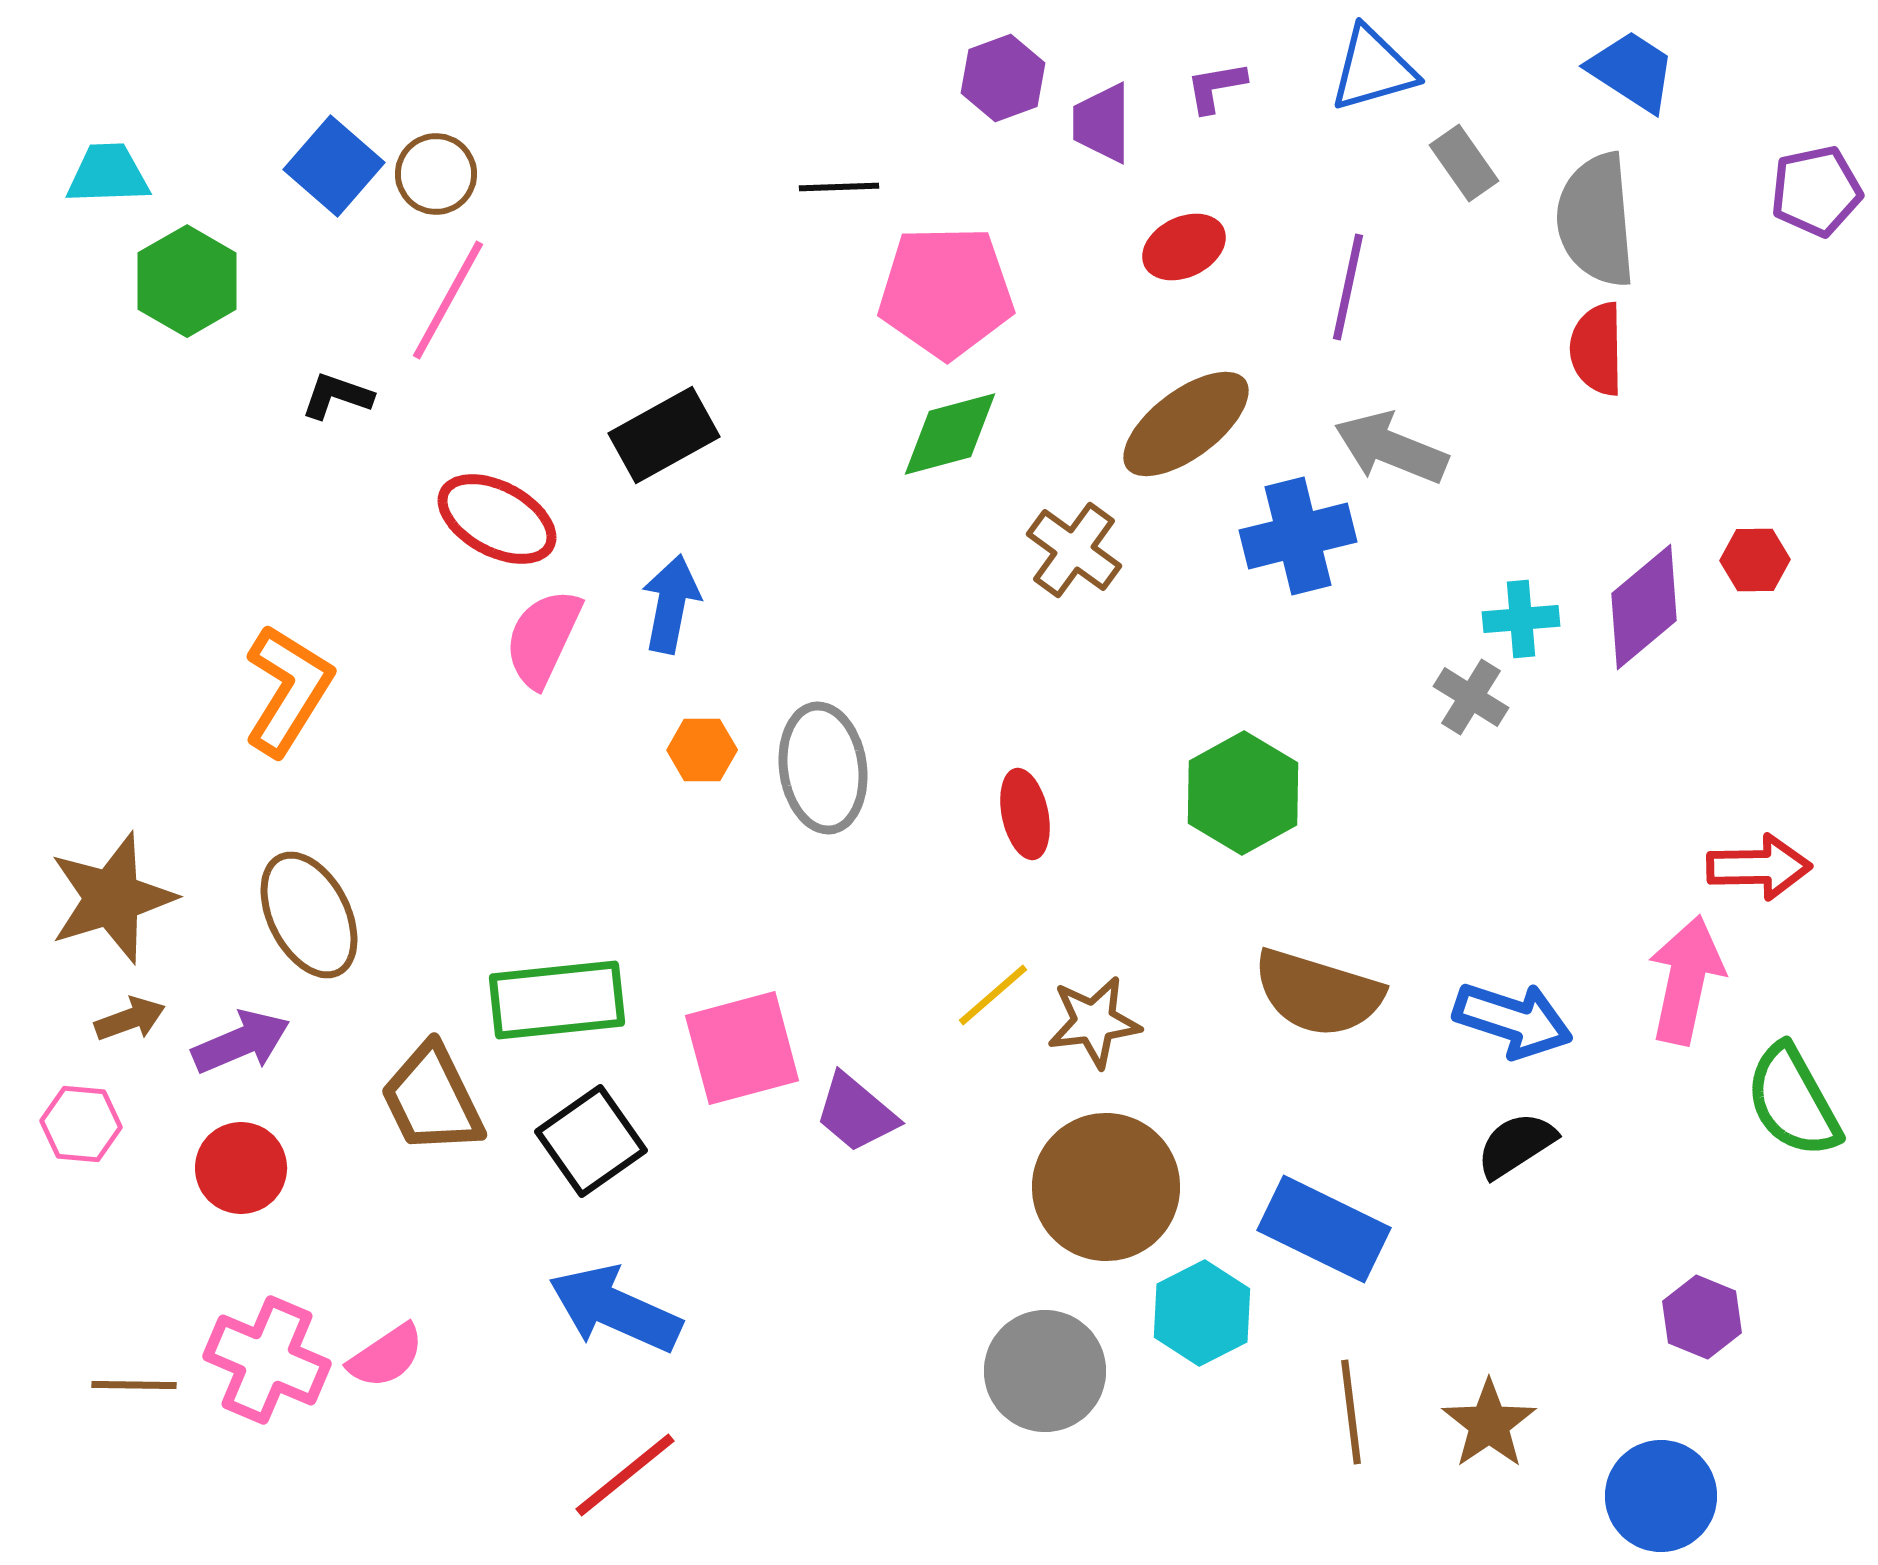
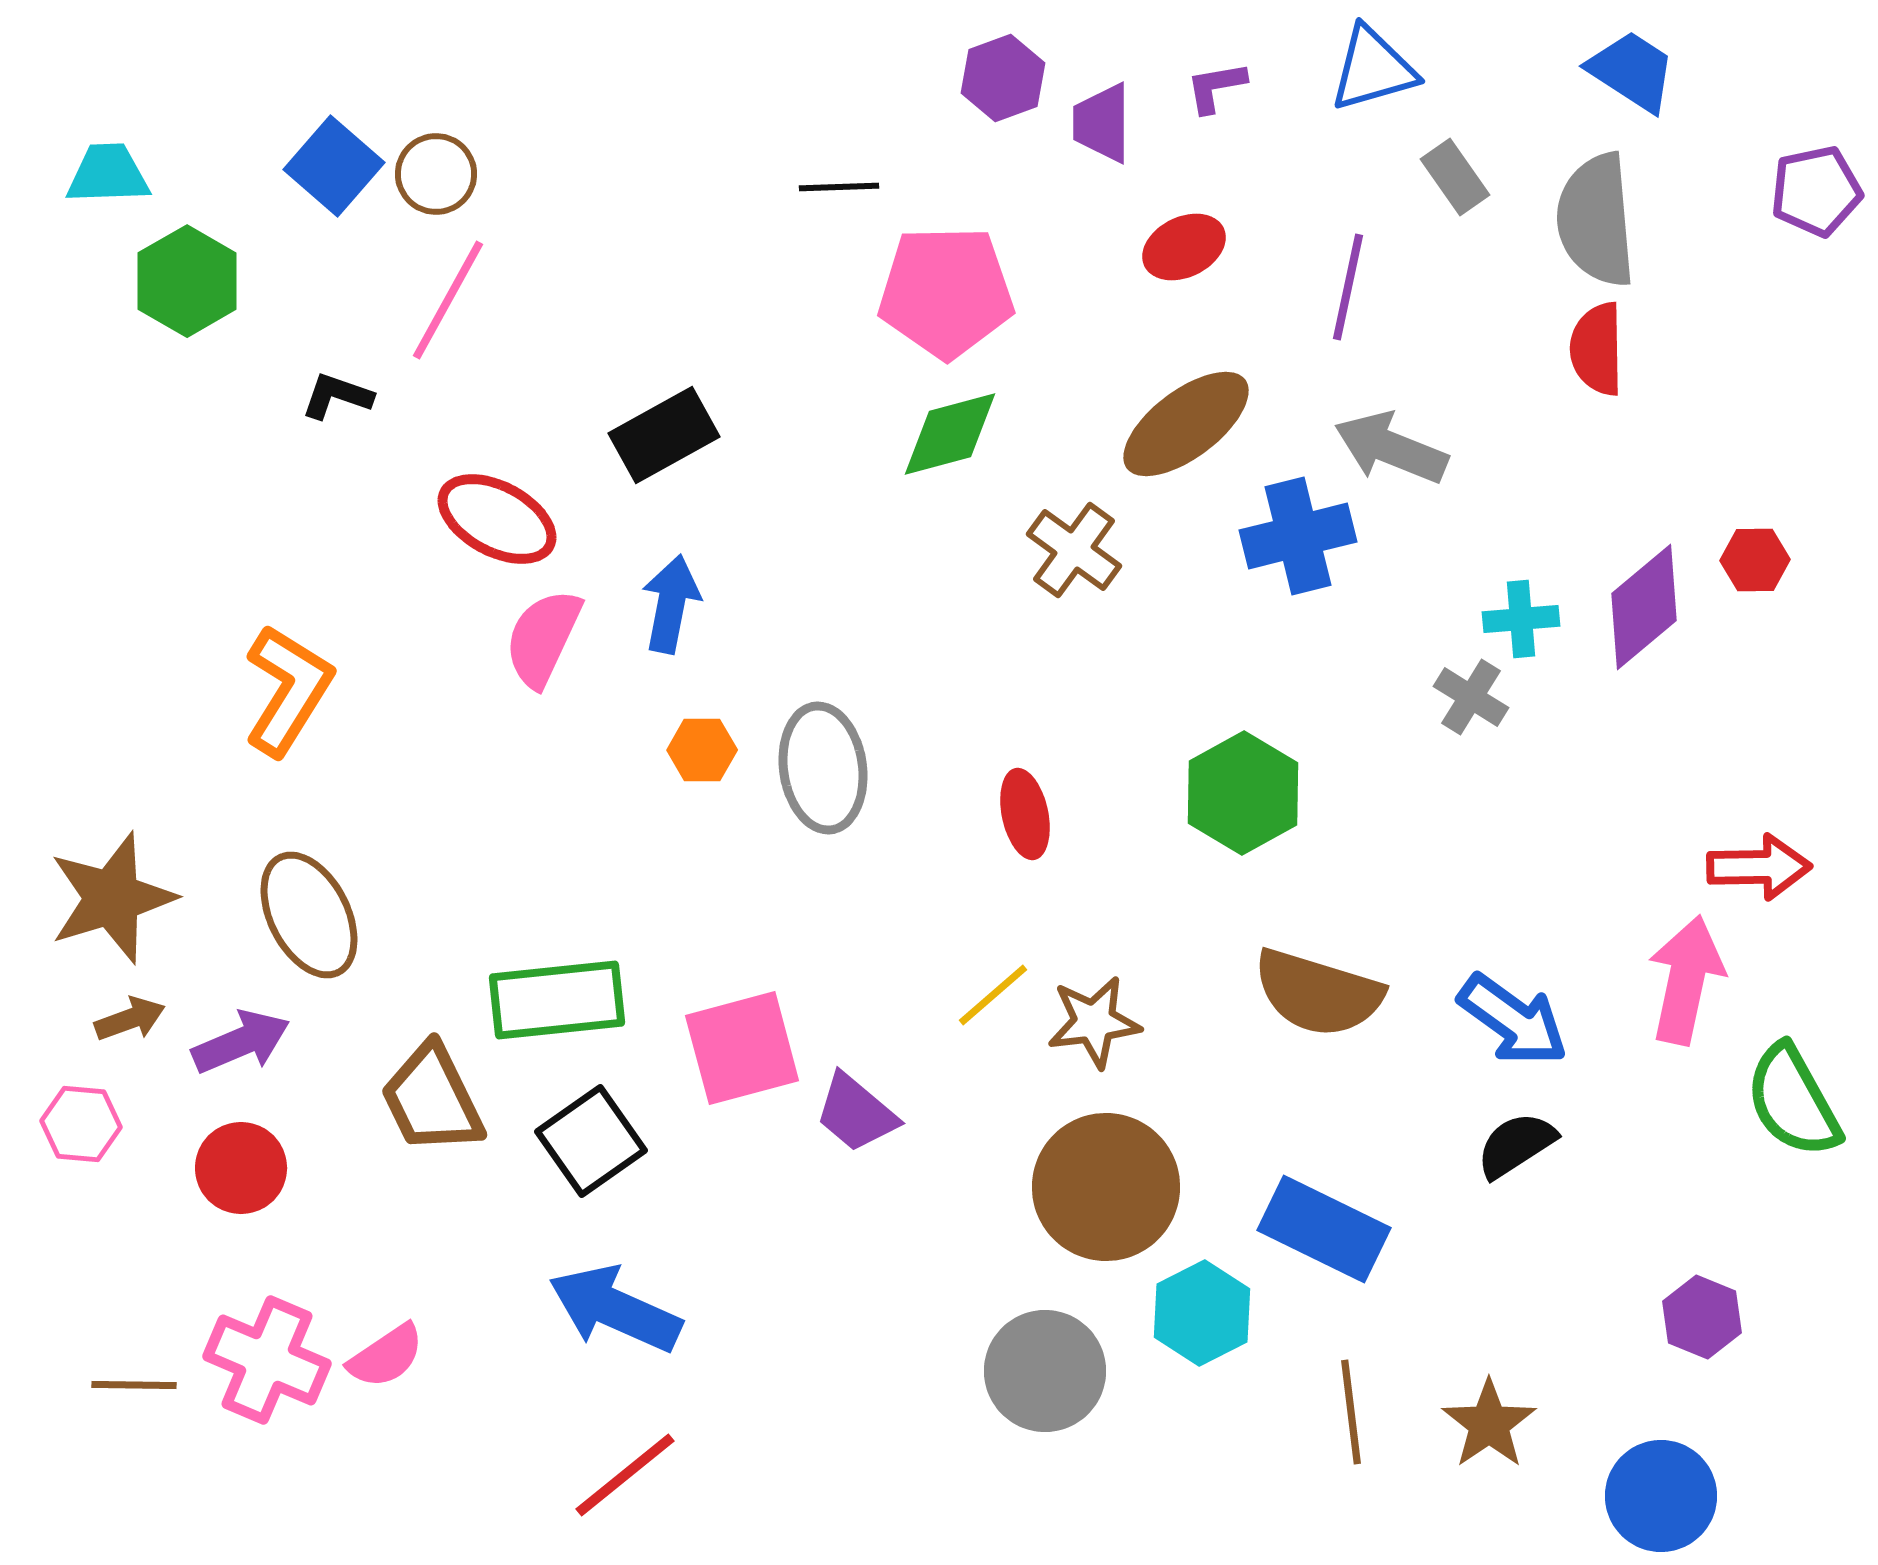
gray rectangle at (1464, 163): moved 9 px left, 14 px down
blue arrow at (1513, 1020): rotated 18 degrees clockwise
